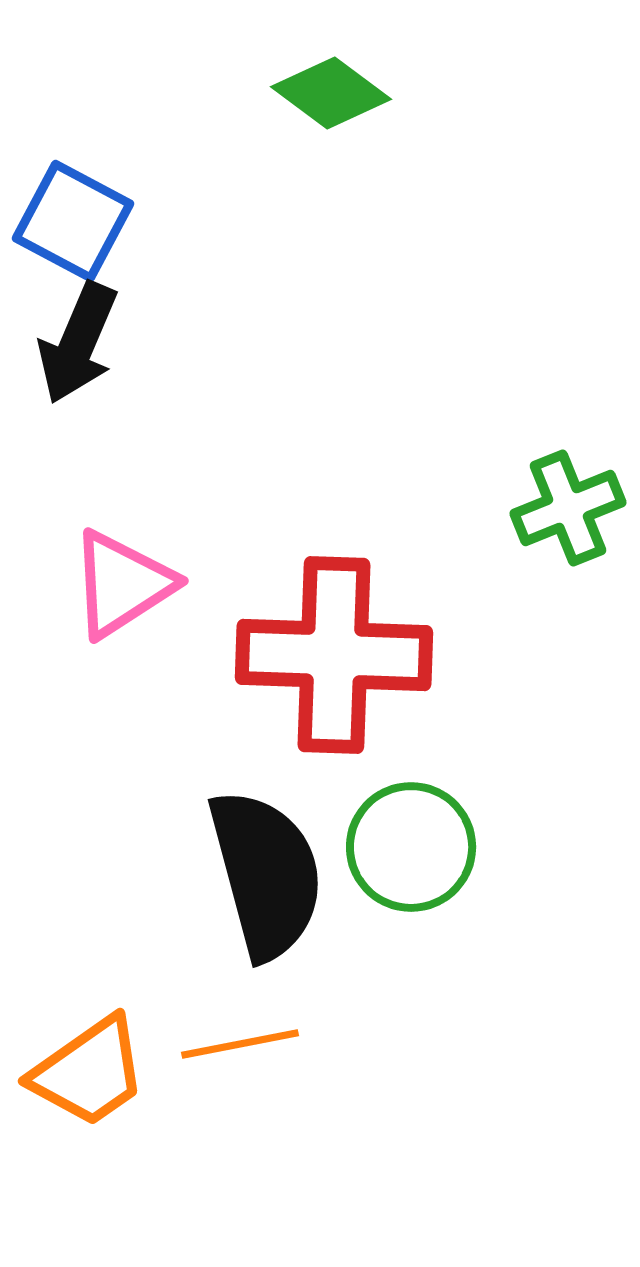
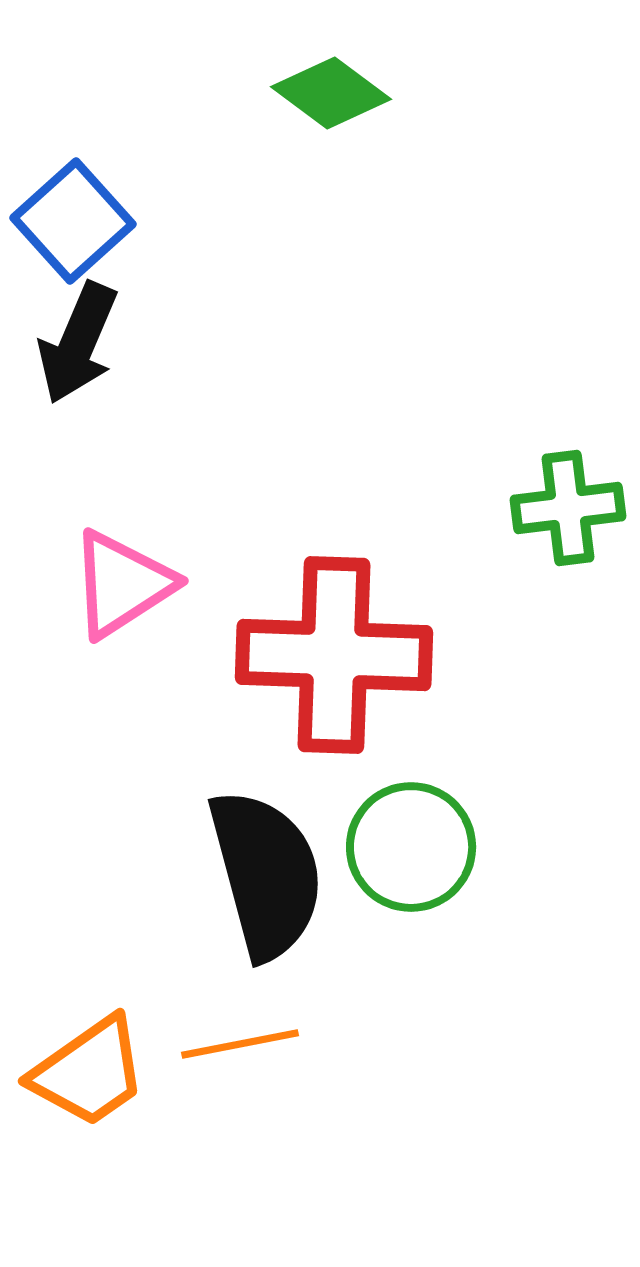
blue square: rotated 20 degrees clockwise
green cross: rotated 15 degrees clockwise
